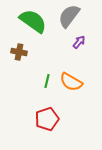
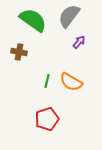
green semicircle: moved 1 px up
